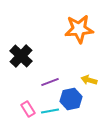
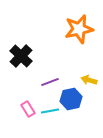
orange star: rotated 8 degrees counterclockwise
